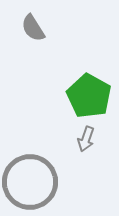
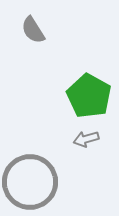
gray semicircle: moved 2 px down
gray arrow: rotated 55 degrees clockwise
